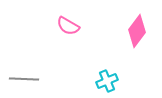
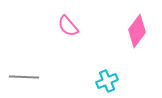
pink semicircle: rotated 20 degrees clockwise
gray line: moved 2 px up
